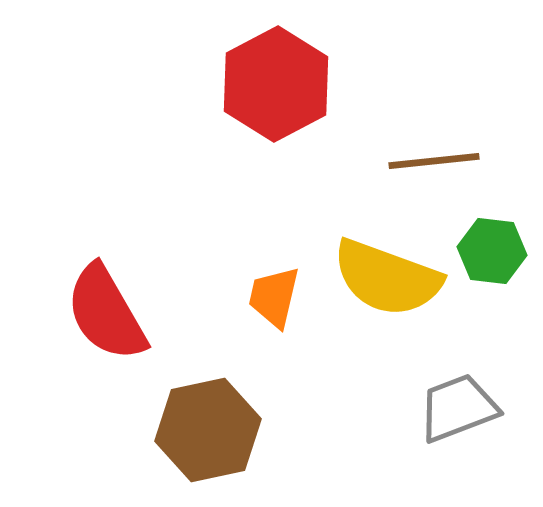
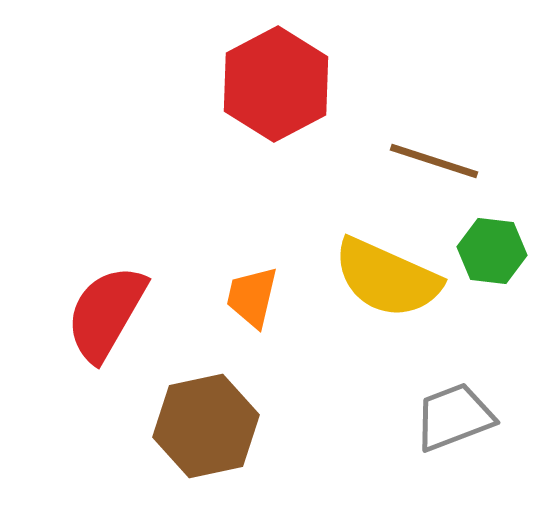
brown line: rotated 24 degrees clockwise
yellow semicircle: rotated 4 degrees clockwise
orange trapezoid: moved 22 px left
red semicircle: rotated 60 degrees clockwise
gray trapezoid: moved 4 px left, 9 px down
brown hexagon: moved 2 px left, 4 px up
